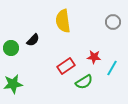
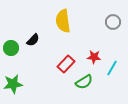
red rectangle: moved 2 px up; rotated 12 degrees counterclockwise
